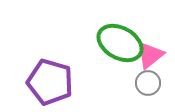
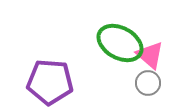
pink triangle: rotated 40 degrees counterclockwise
purple pentagon: rotated 12 degrees counterclockwise
